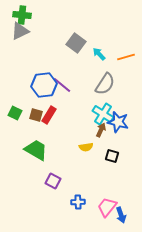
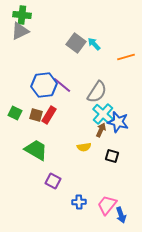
cyan arrow: moved 5 px left, 10 px up
gray semicircle: moved 8 px left, 8 px down
cyan cross: rotated 10 degrees clockwise
yellow semicircle: moved 2 px left
blue cross: moved 1 px right
pink trapezoid: moved 2 px up
